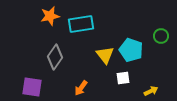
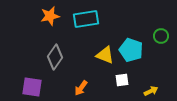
cyan rectangle: moved 5 px right, 5 px up
yellow triangle: rotated 30 degrees counterclockwise
white square: moved 1 px left, 2 px down
